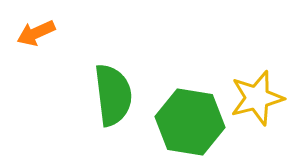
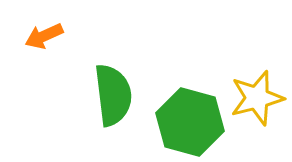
orange arrow: moved 8 px right, 3 px down
green hexagon: rotated 6 degrees clockwise
